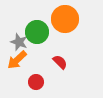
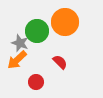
orange circle: moved 3 px down
green circle: moved 1 px up
gray star: moved 1 px right, 1 px down
